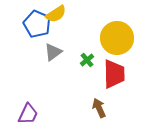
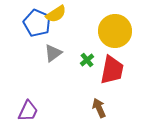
blue pentagon: moved 1 px up
yellow circle: moved 2 px left, 7 px up
gray triangle: moved 1 px down
red trapezoid: moved 2 px left, 4 px up; rotated 12 degrees clockwise
purple trapezoid: moved 3 px up
